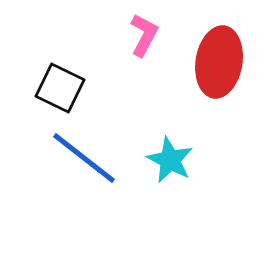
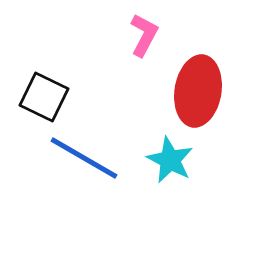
red ellipse: moved 21 px left, 29 px down
black square: moved 16 px left, 9 px down
blue line: rotated 8 degrees counterclockwise
